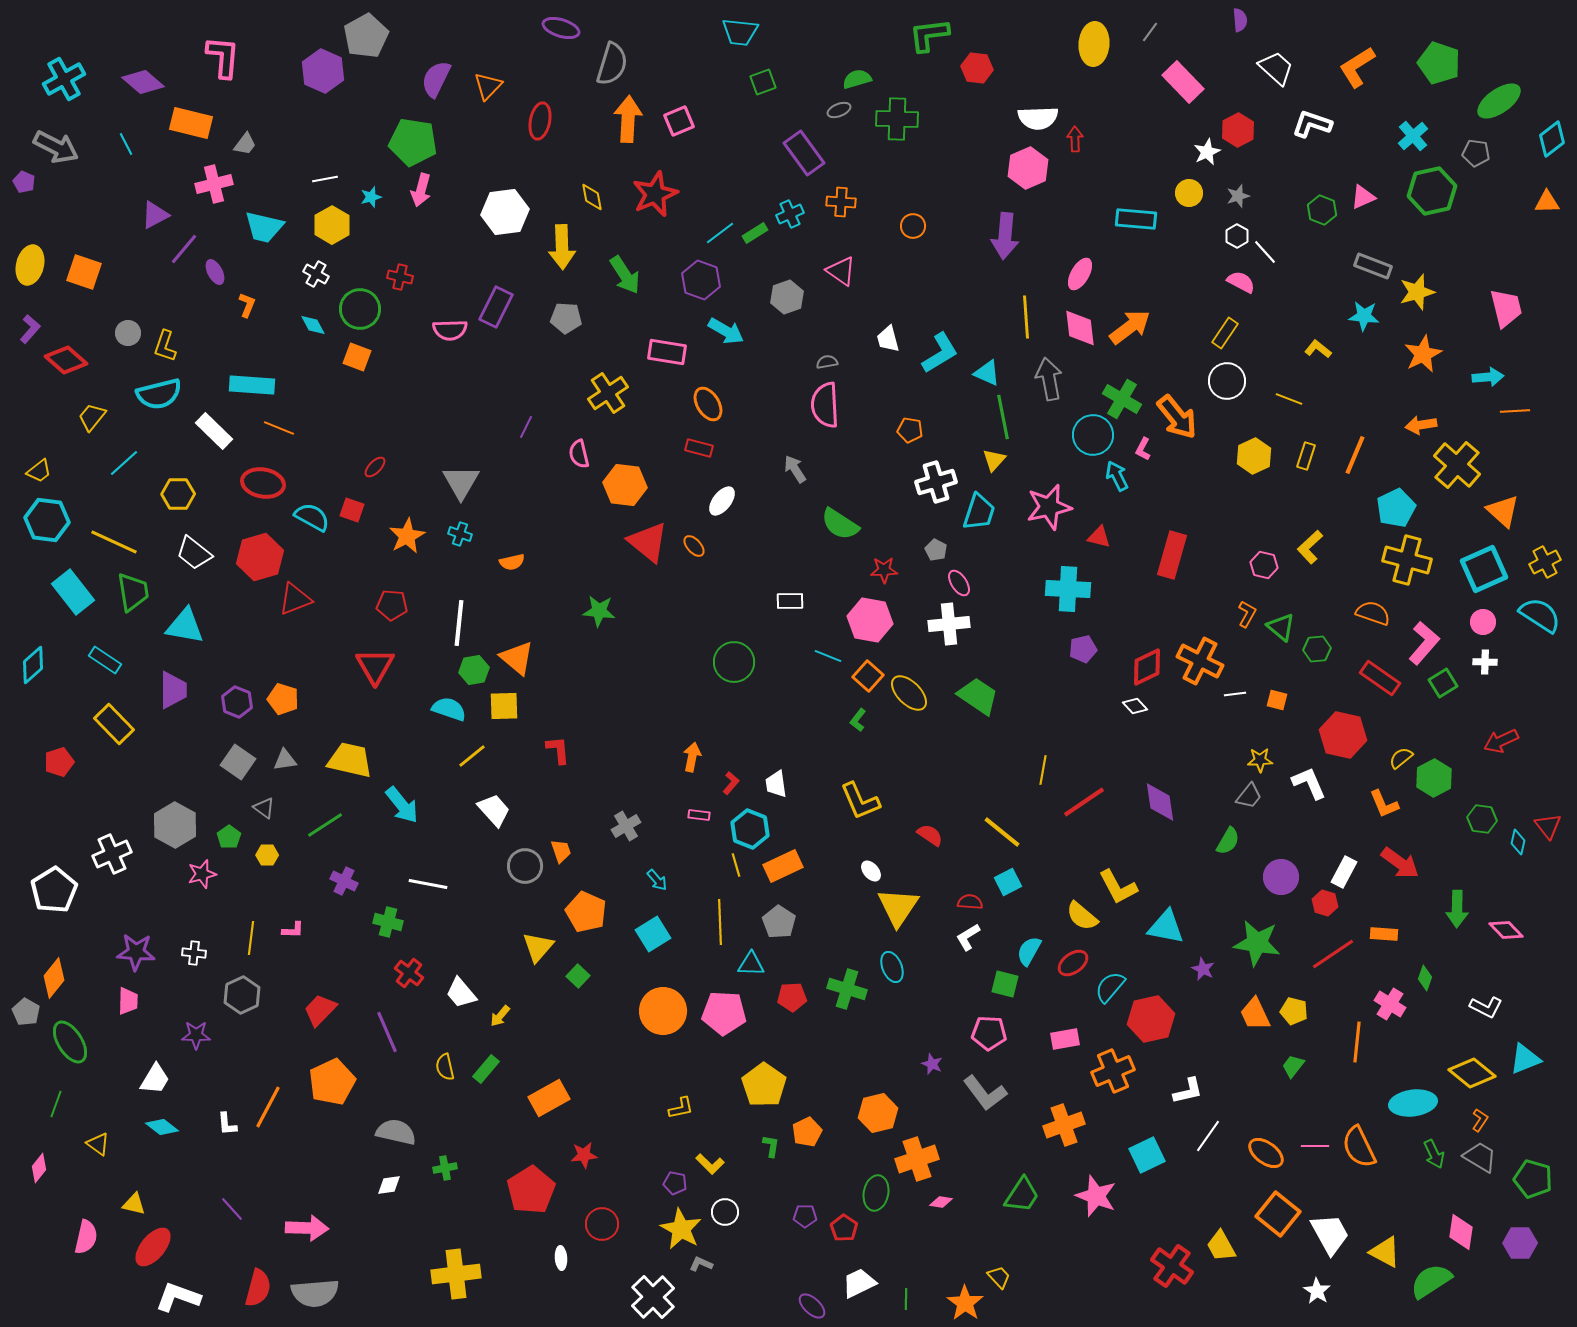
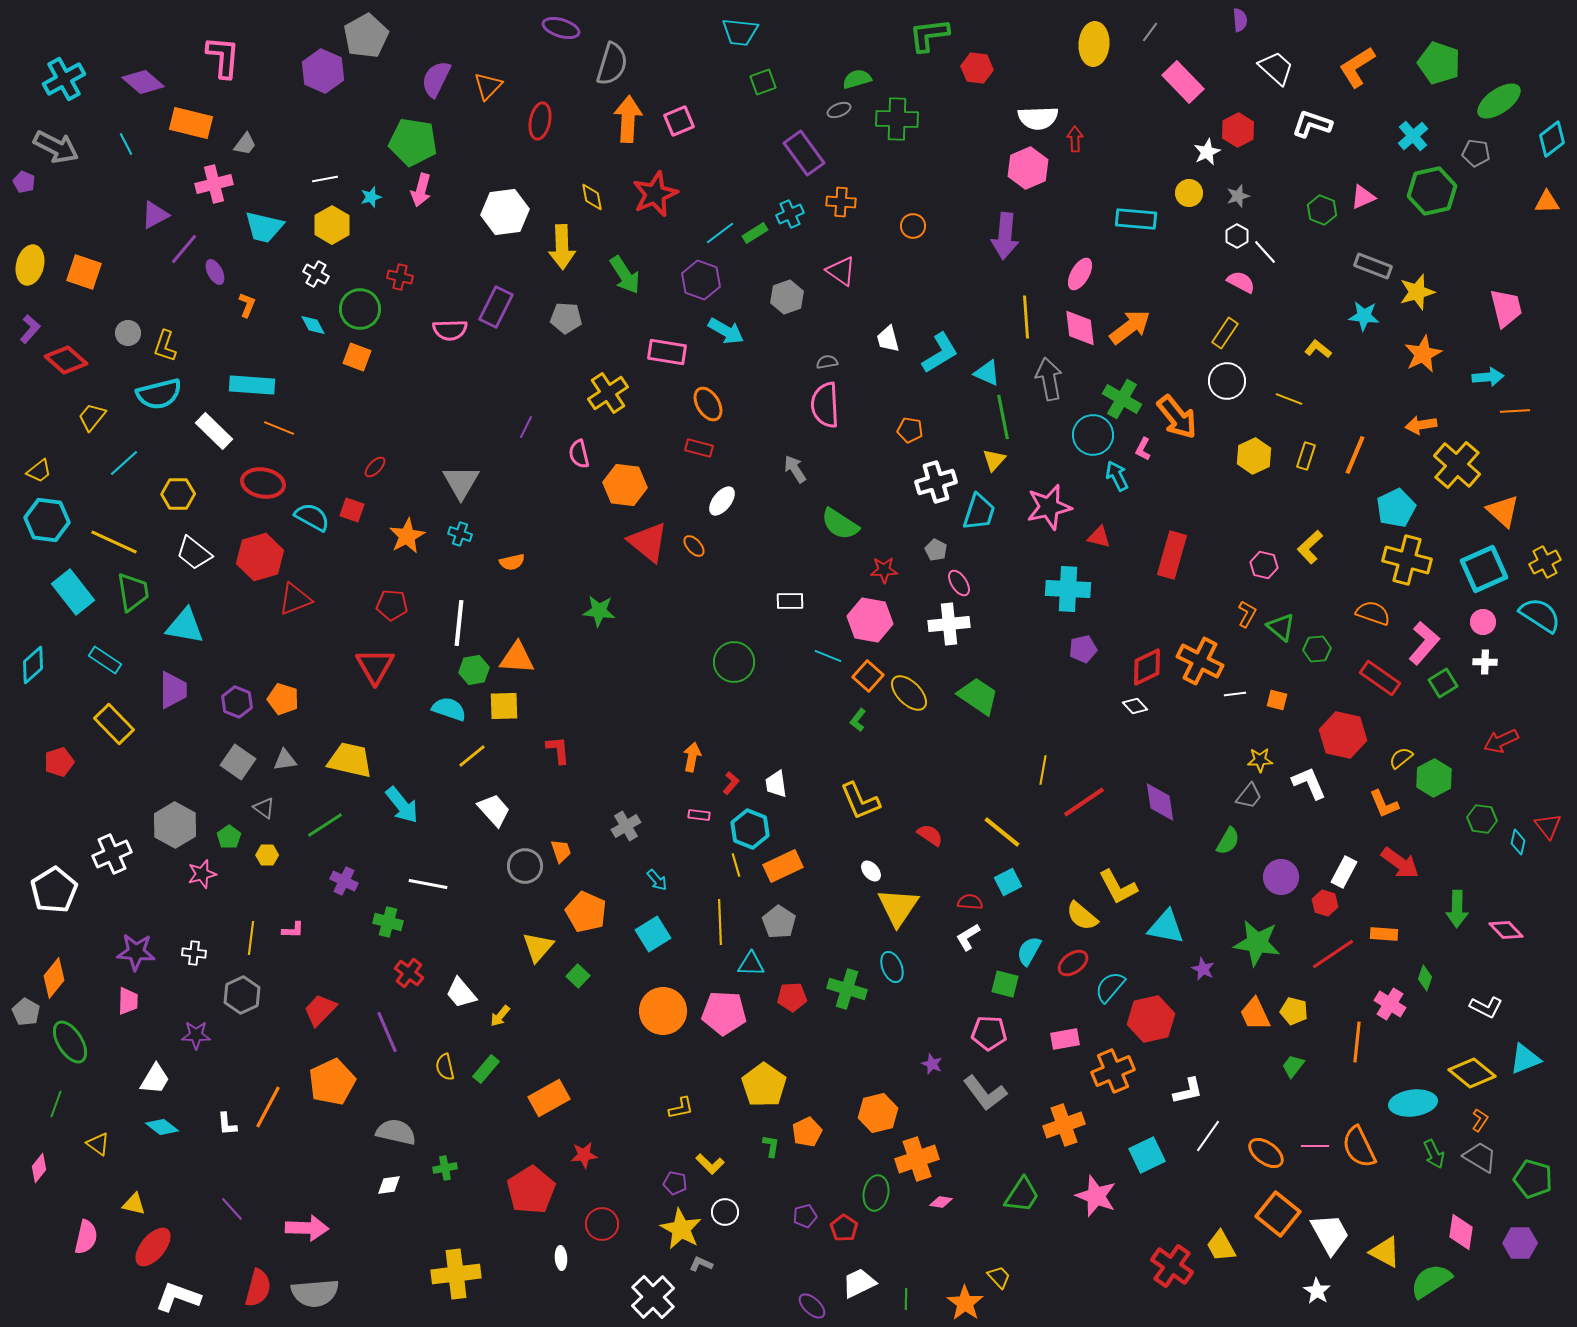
orange triangle at (517, 658): rotated 36 degrees counterclockwise
purple pentagon at (805, 1216): rotated 15 degrees counterclockwise
